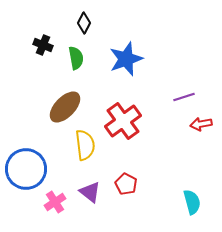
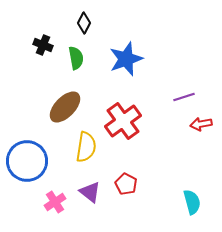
yellow semicircle: moved 1 px right, 2 px down; rotated 16 degrees clockwise
blue circle: moved 1 px right, 8 px up
